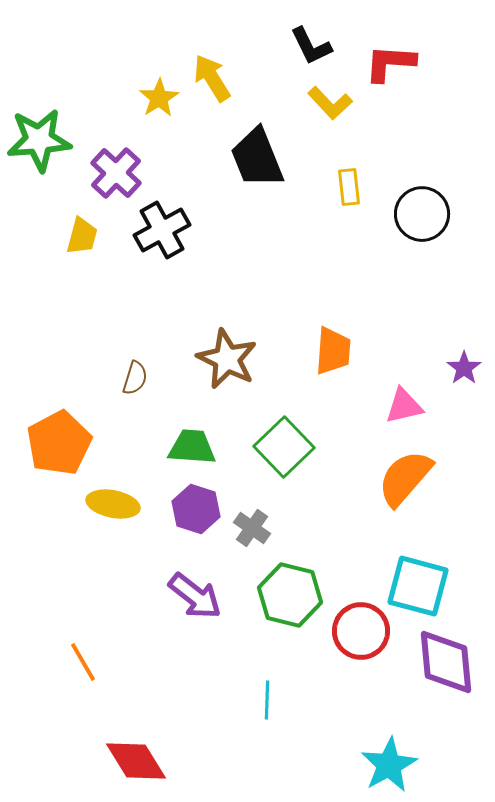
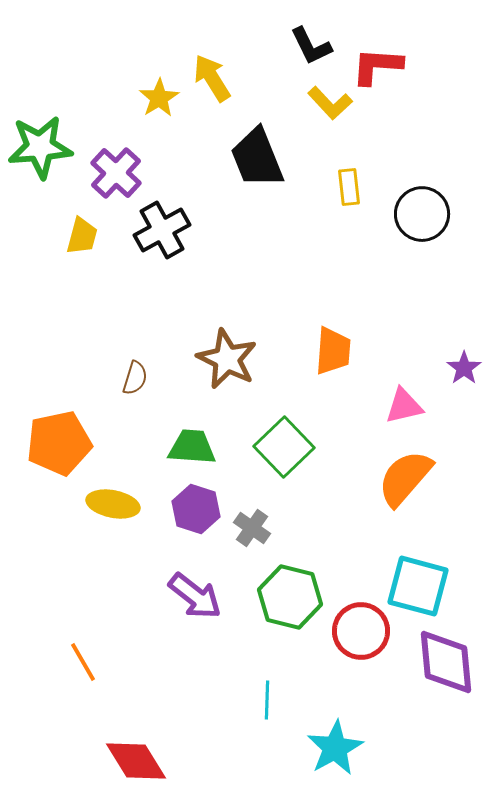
red L-shape: moved 13 px left, 3 px down
green star: moved 1 px right, 7 px down
orange pentagon: rotated 16 degrees clockwise
green hexagon: moved 2 px down
cyan star: moved 54 px left, 17 px up
